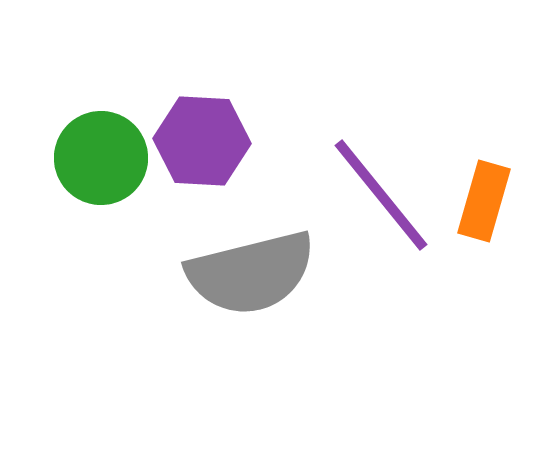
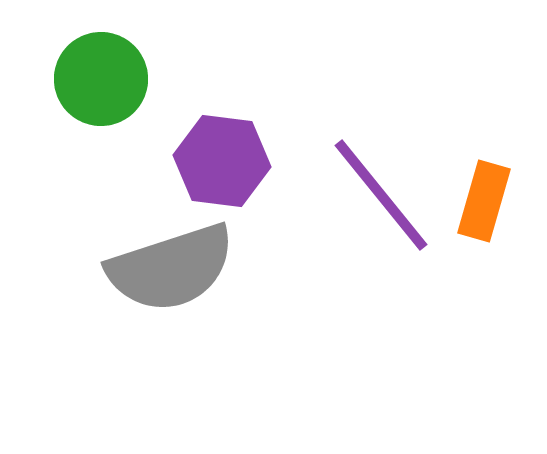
purple hexagon: moved 20 px right, 20 px down; rotated 4 degrees clockwise
green circle: moved 79 px up
gray semicircle: moved 80 px left, 5 px up; rotated 4 degrees counterclockwise
